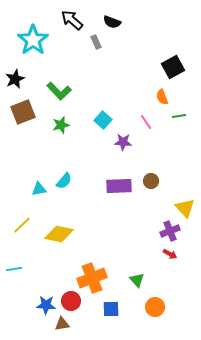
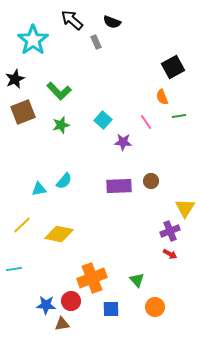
yellow triangle: rotated 15 degrees clockwise
